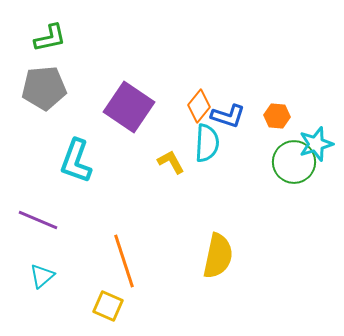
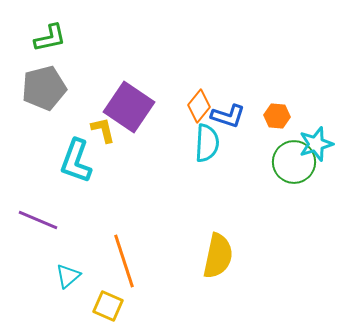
gray pentagon: rotated 9 degrees counterclockwise
yellow L-shape: moved 68 px left, 32 px up; rotated 16 degrees clockwise
cyan triangle: moved 26 px right
